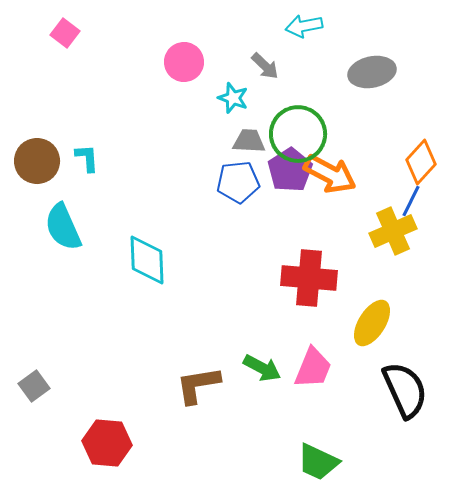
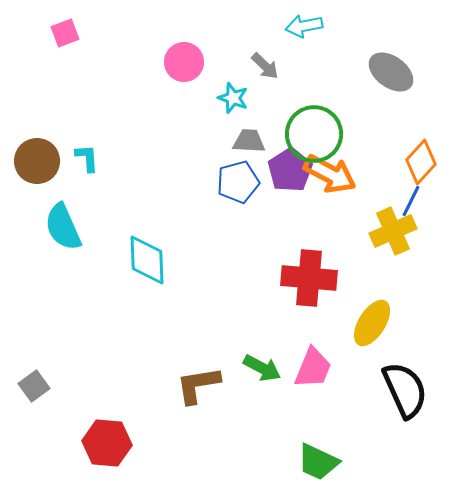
pink square: rotated 32 degrees clockwise
gray ellipse: moved 19 px right; rotated 48 degrees clockwise
green circle: moved 16 px right
blue pentagon: rotated 9 degrees counterclockwise
